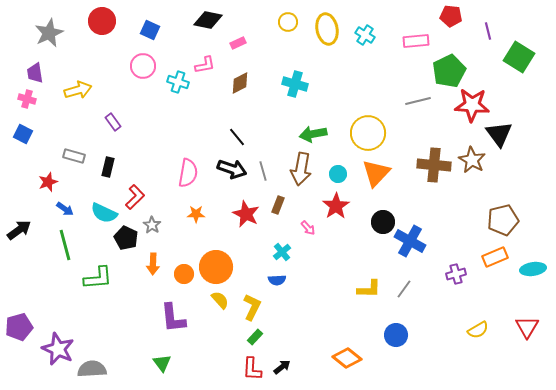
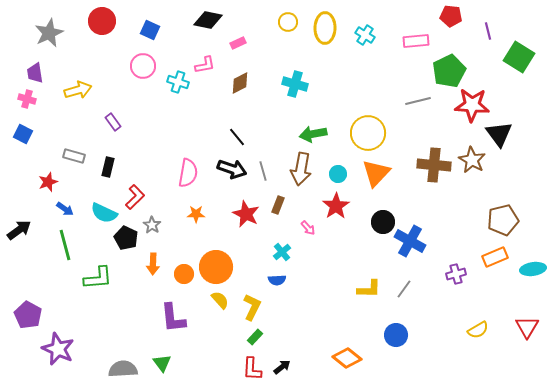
yellow ellipse at (327, 29): moved 2 px left, 1 px up; rotated 12 degrees clockwise
purple pentagon at (19, 327): moved 9 px right, 12 px up; rotated 28 degrees counterclockwise
gray semicircle at (92, 369): moved 31 px right
